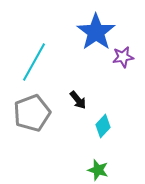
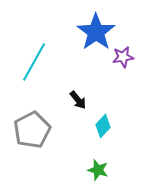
gray pentagon: moved 17 px down; rotated 6 degrees counterclockwise
